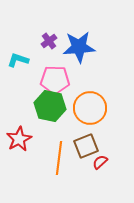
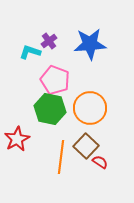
blue star: moved 11 px right, 3 px up
cyan L-shape: moved 12 px right, 8 px up
pink pentagon: rotated 20 degrees clockwise
green hexagon: moved 3 px down
red star: moved 2 px left
brown square: rotated 25 degrees counterclockwise
orange line: moved 2 px right, 1 px up
red semicircle: rotated 77 degrees clockwise
